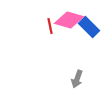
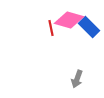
red line: moved 1 px right, 2 px down
